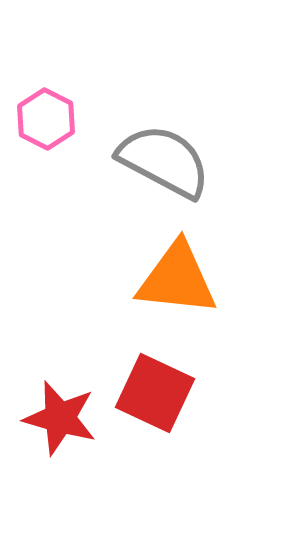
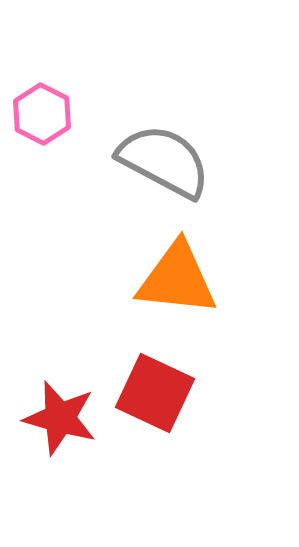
pink hexagon: moved 4 px left, 5 px up
